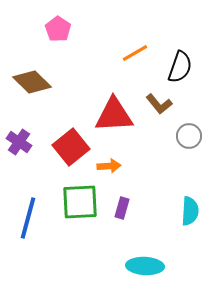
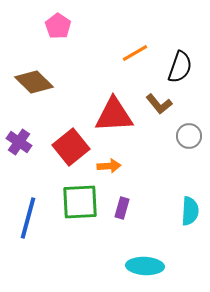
pink pentagon: moved 3 px up
brown diamond: moved 2 px right
